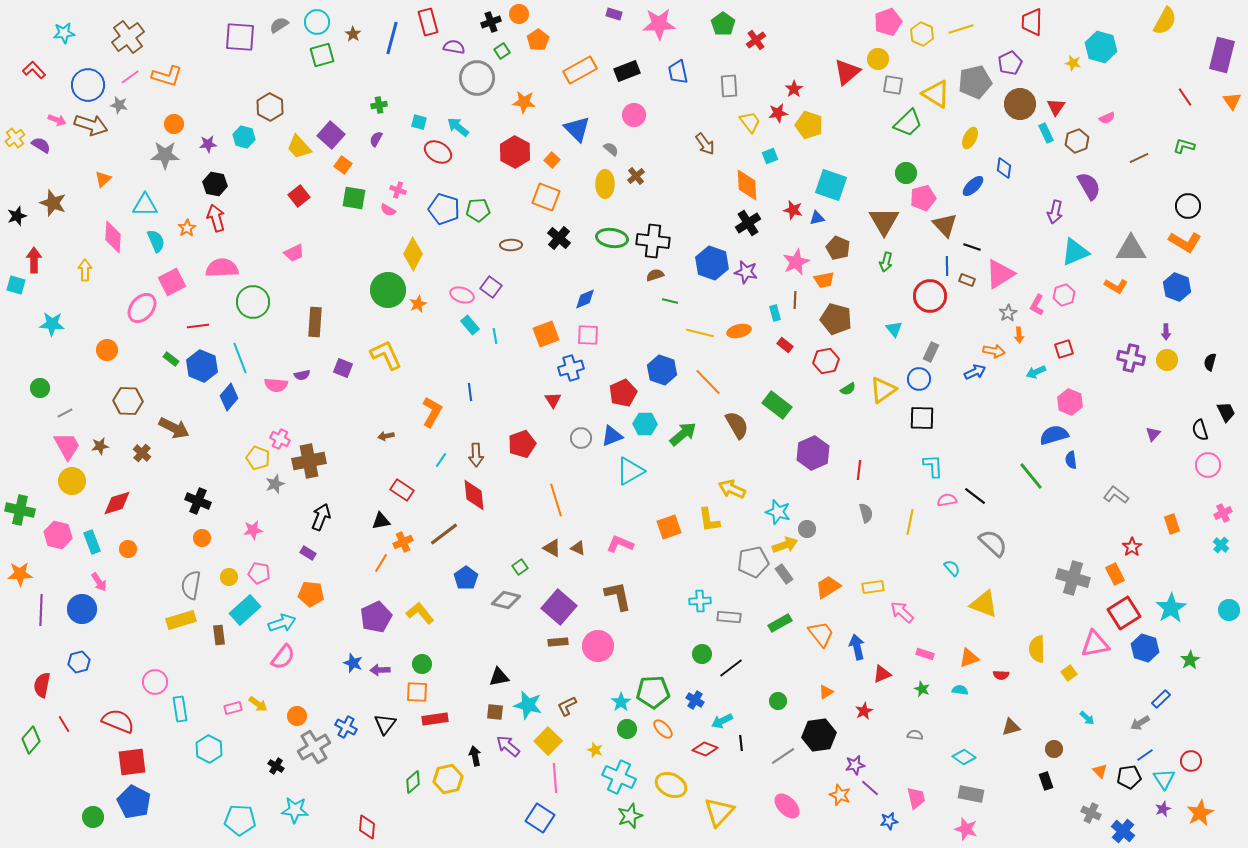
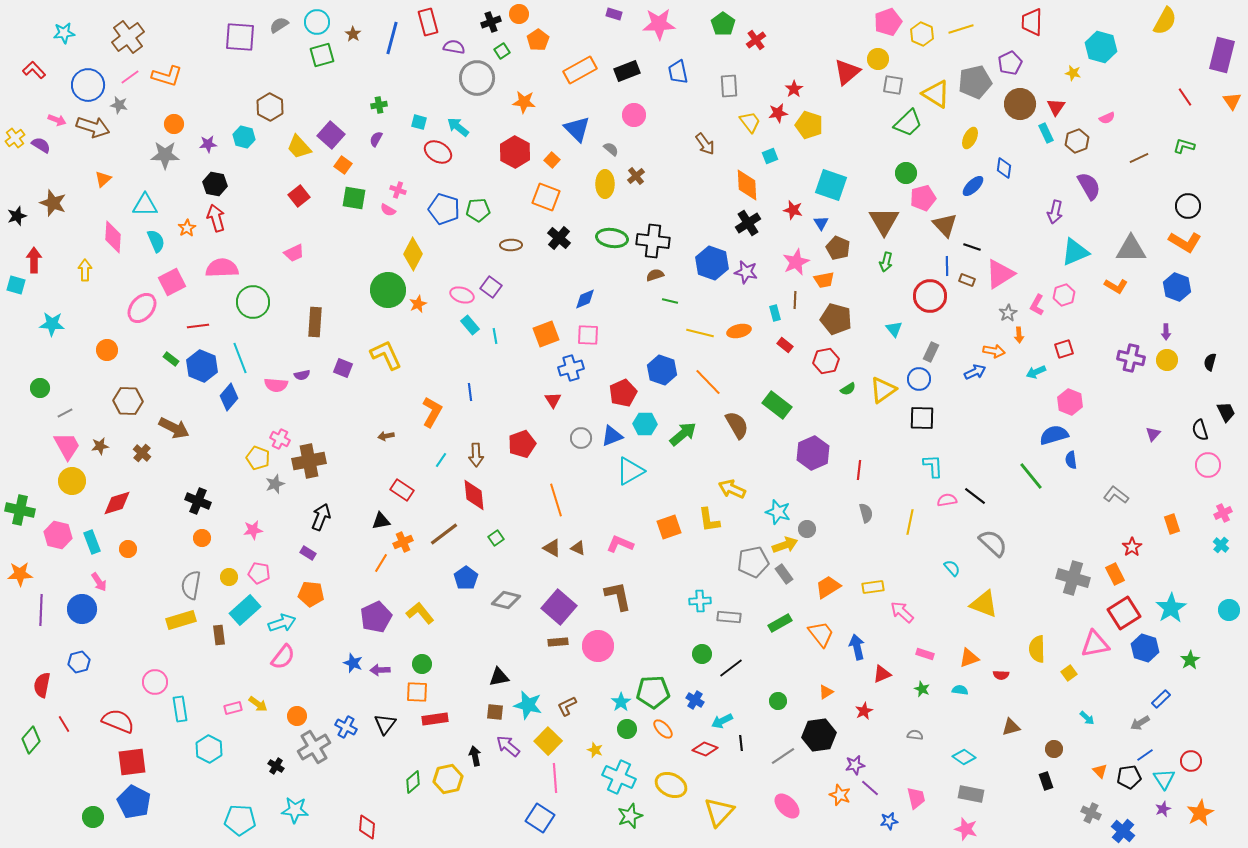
yellow star at (1073, 63): moved 10 px down
brown arrow at (91, 125): moved 2 px right, 2 px down
blue triangle at (817, 218): moved 4 px right, 5 px down; rotated 49 degrees counterclockwise
green square at (520, 567): moved 24 px left, 29 px up
